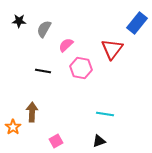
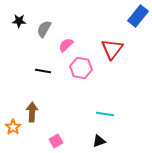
blue rectangle: moved 1 px right, 7 px up
